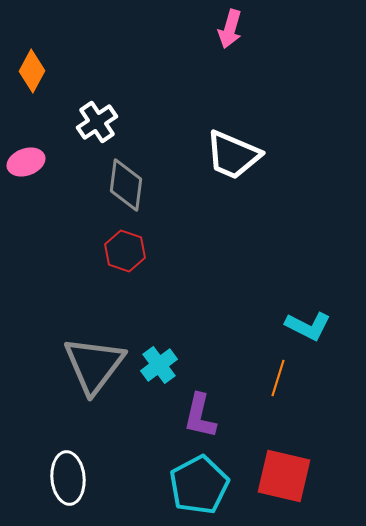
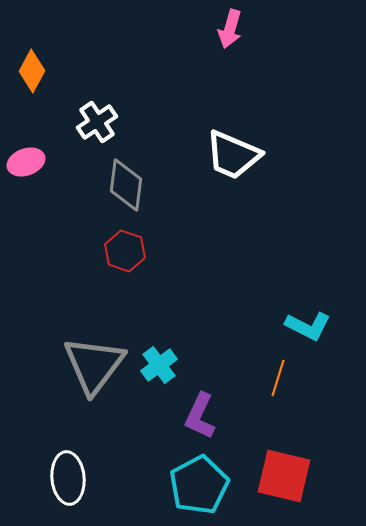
purple L-shape: rotated 12 degrees clockwise
